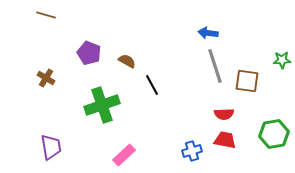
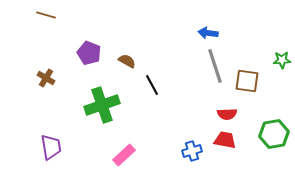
red semicircle: moved 3 px right
